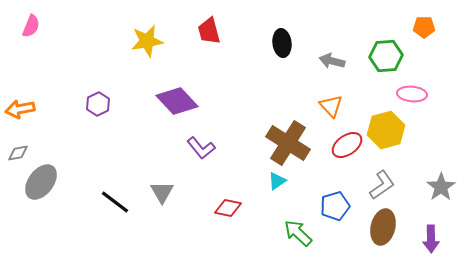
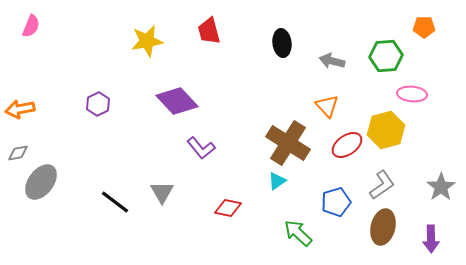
orange triangle: moved 4 px left
blue pentagon: moved 1 px right, 4 px up
